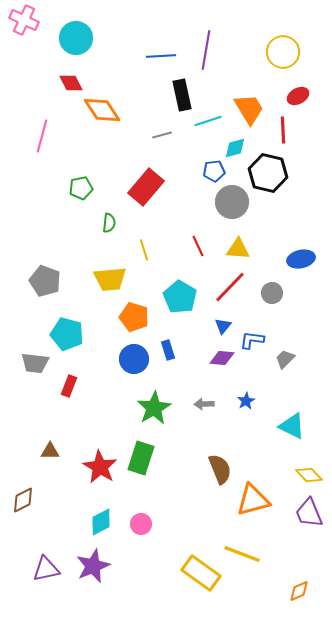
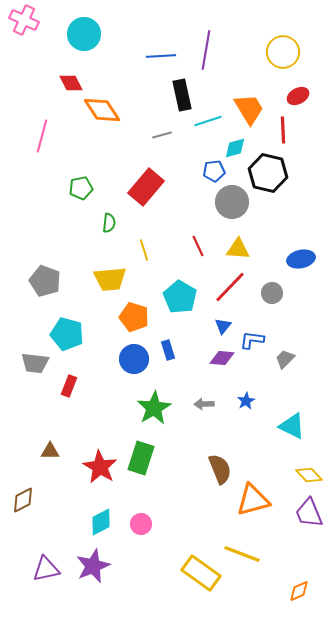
cyan circle at (76, 38): moved 8 px right, 4 px up
